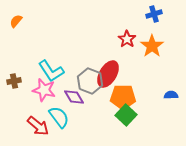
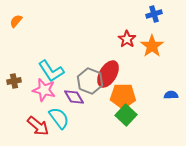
orange pentagon: moved 1 px up
cyan semicircle: moved 1 px down
